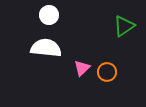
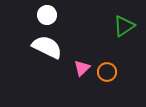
white circle: moved 2 px left
white semicircle: moved 1 px right, 1 px up; rotated 20 degrees clockwise
